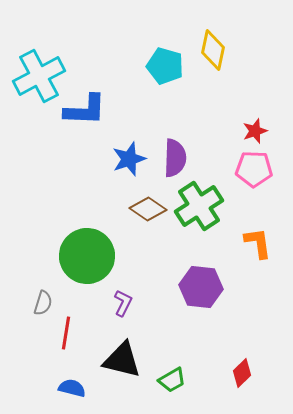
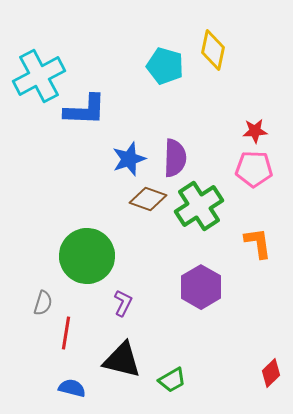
red star: rotated 15 degrees clockwise
brown diamond: moved 10 px up; rotated 15 degrees counterclockwise
purple hexagon: rotated 24 degrees clockwise
red diamond: moved 29 px right
